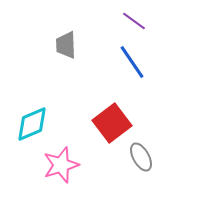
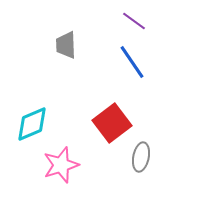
gray ellipse: rotated 40 degrees clockwise
